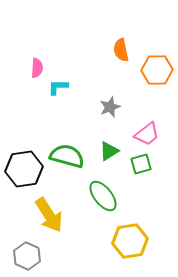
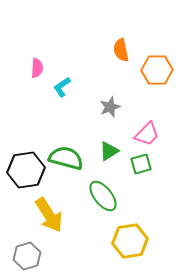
cyan L-shape: moved 4 px right; rotated 35 degrees counterclockwise
pink trapezoid: rotated 8 degrees counterclockwise
green semicircle: moved 1 px left, 2 px down
black hexagon: moved 2 px right, 1 px down
gray hexagon: rotated 20 degrees clockwise
